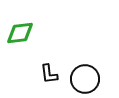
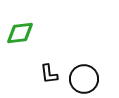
black circle: moved 1 px left
